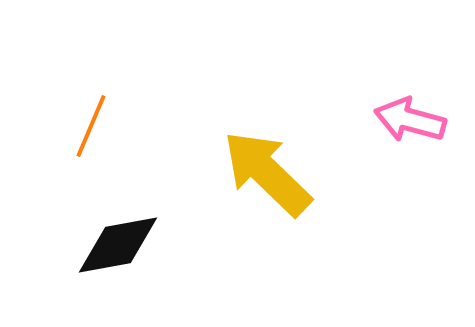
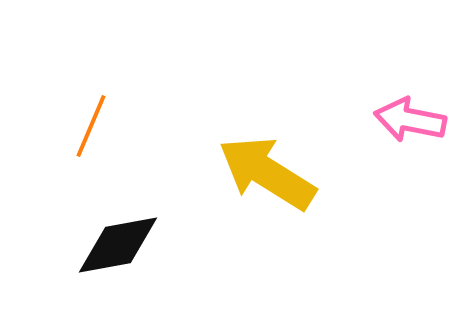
pink arrow: rotated 4 degrees counterclockwise
yellow arrow: rotated 12 degrees counterclockwise
